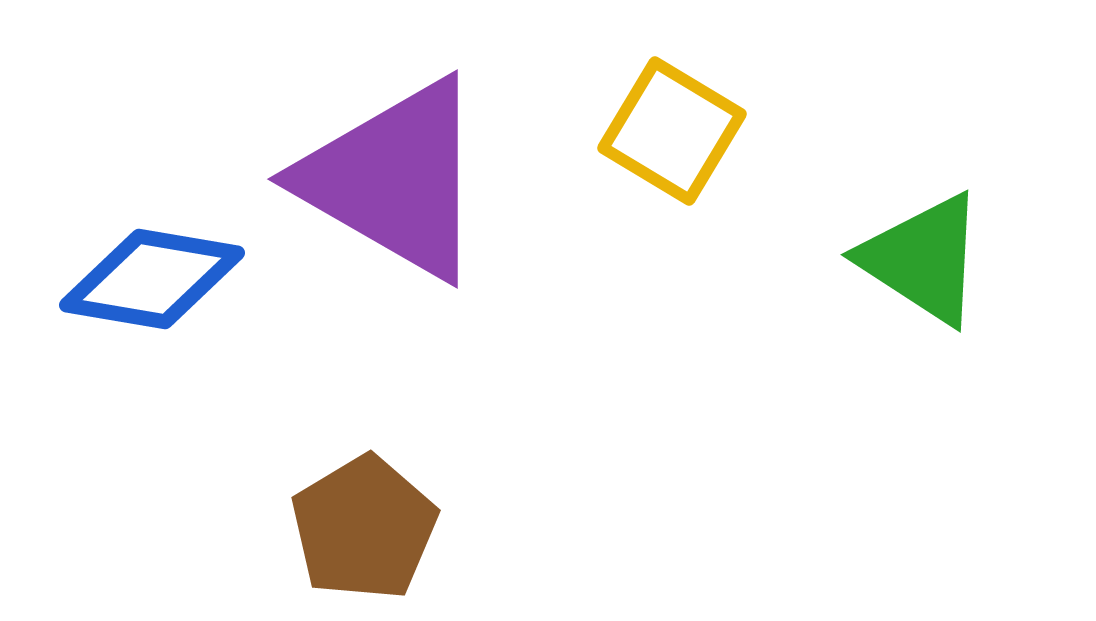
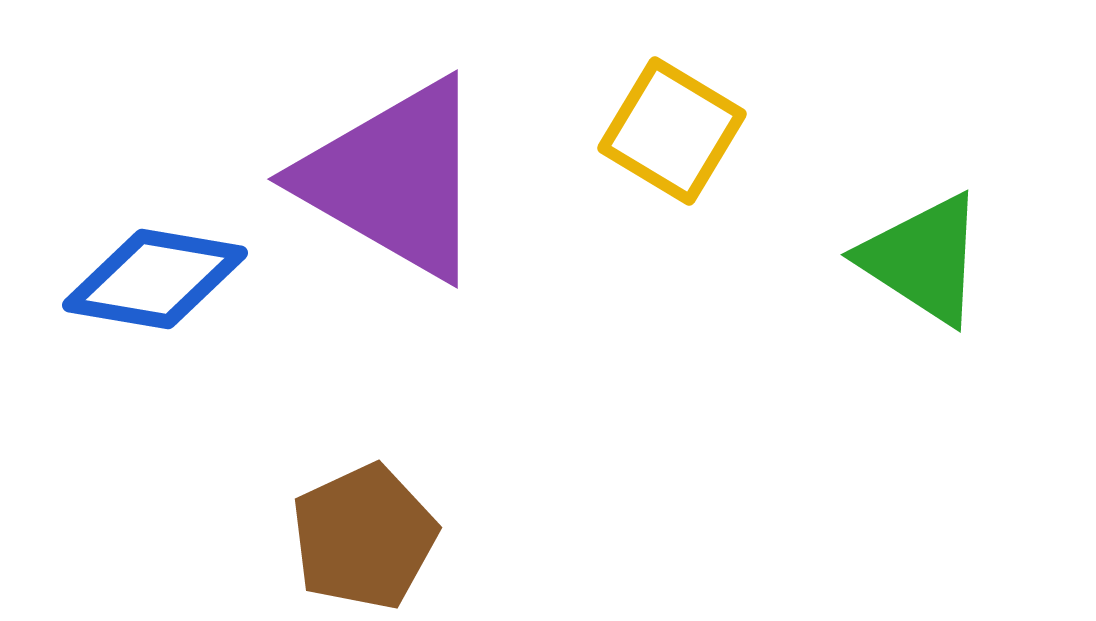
blue diamond: moved 3 px right
brown pentagon: moved 9 px down; rotated 6 degrees clockwise
